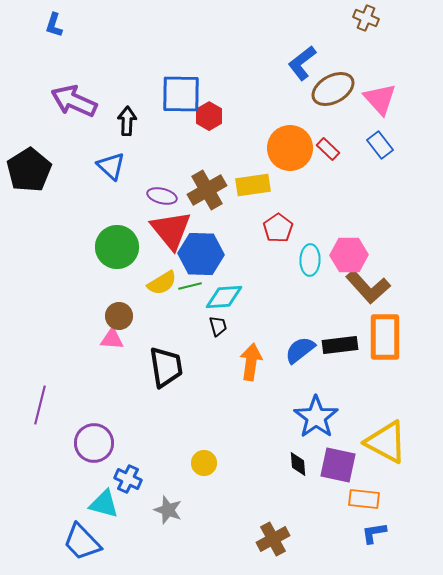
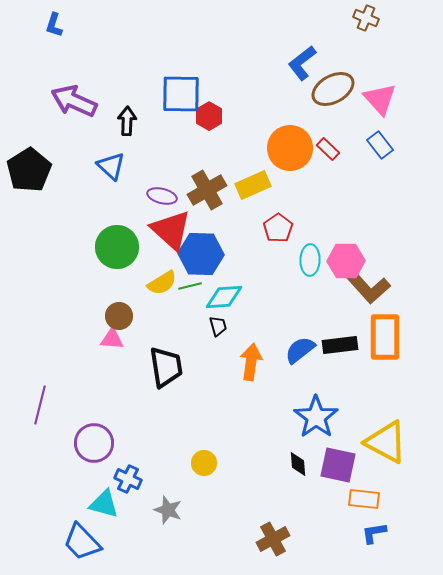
yellow rectangle at (253, 185): rotated 16 degrees counterclockwise
red triangle at (171, 230): rotated 9 degrees counterclockwise
pink hexagon at (349, 255): moved 3 px left, 6 px down
